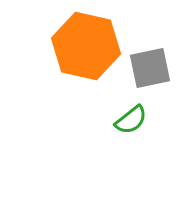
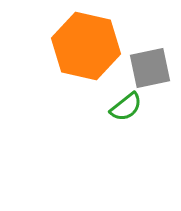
green semicircle: moved 5 px left, 13 px up
